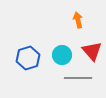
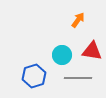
orange arrow: rotated 49 degrees clockwise
red triangle: rotated 40 degrees counterclockwise
blue hexagon: moved 6 px right, 18 px down
